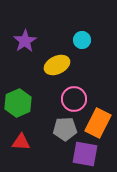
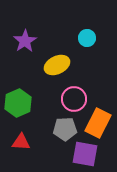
cyan circle: moved 5 px right, 2 px up
